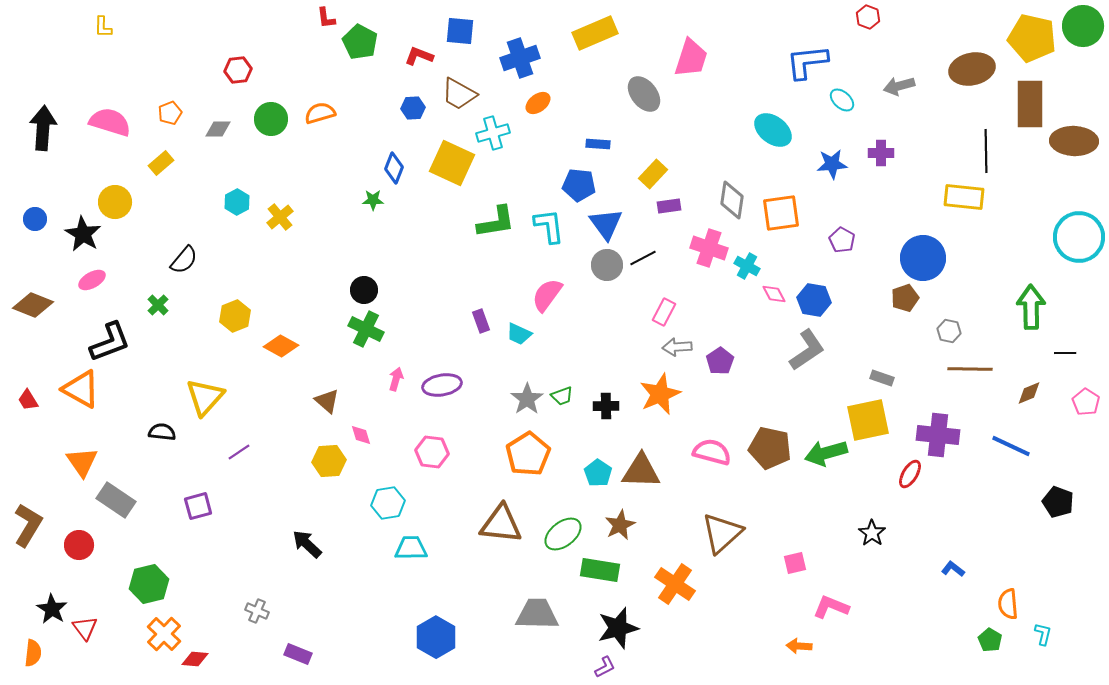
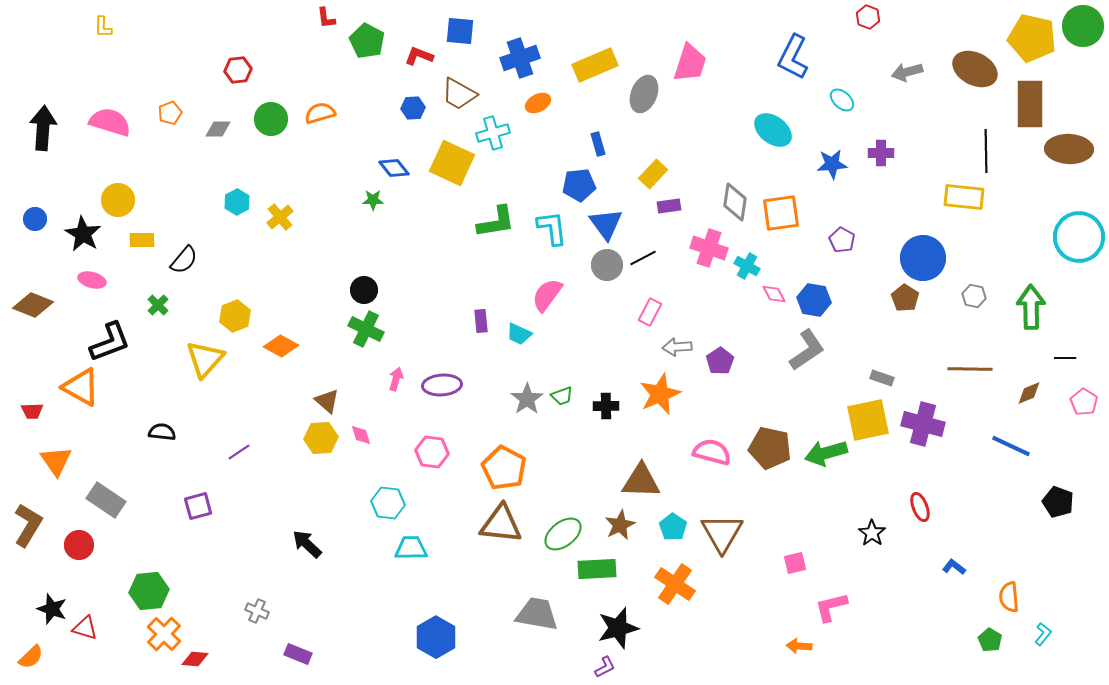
yellow rectangle at (595, 33): moved 32 px down
green pentagon at (360, 42): moved 7 px right, 1 px up
pink trapezoid at (691, 58): moved 1 px left, 5 px down
blue L-shape at (807, 62): moved 14 px left, 5 px up; rotated 57 degrees counterclockwise
brown ellipse at (972, 69): moved 3 px right; rotated 39 degrees clockwise
gray arrow at (899, 86): moved 8 px right, 14 px up
gray ellipse at (644, 94): rotated 60 degrees clockwise
orange ellipse at (538, 103): rotated 10 degrees clockwise
brown ellipse at (1074, 141): moved 5 px left, 8 px down
blue rectangle at (598, 144): rotated 70 degrees clockwise
yellow rectangle at (161, 163): moved 19 px left, 77 px down; rotated 40 degrees clockwise
blue diamond at (394, 168): rotated 60 degrees counterclockwise
blue pentagon at (579, 185): rotated 12 degrees counterclockwise
gray diamond at (732, 200): moved 3 px right, 2 px down
yellow circle at (115, 202): moved 3 px right, 2 px up
cyan L-shape at (549, 226): moved 3 px right, 2 px down
pink ellipse at (92, 280): rotated 44 degrees clockwise
brown pentagon at (905, 298): rotated 20 degrees counterclockwise
pink rectangle at (664, 312): moved 14 px left
purple rectangle at (481, 321): rotated 15 degrees clockwise
gray hexagon at (949, 331): moved 25 px right, 35 px up
black line at (1065, 353): moved 5 px down
purple ellipse at (442, 385): rotated 6 degrees clockwise
orange triangle at (81, 389): moved 2 px up
yellow triangle at (205, 397): moved 38 px up
red trapezoid at (28, 400): moved 4 px right, 11 px down; rotated 60 degrees counterclockwise
pink pentagon at (1086, 402): moved 2 px left
purple cross at (938, 435): moved 15 px left, 11 px up; rotated 9 degrees clockwise
orange pentagon at (528, 454): moved 24 px left, 14 px down; rotated 12 degrees counterclockwise
yellow hexagon at (329, 461): moved 8 px left, 23 px up
orange triangle at (82, 462): moved 26 px left, 1 px up
brown triangle at (641, 471): moved 10 px down
cyan pentagon at (598, 473): moved 75 px right, 54 px down
red ellipse at (910, 474): moved 10 px right, 33 px down; rotated 52 degrees counterclockwise
gray rectangle at (116, 500): moved 10 px left
cyan hexagon at (388, 503): rotated 16 degrees clockwise
brown triangle at (722, 533): rotated 18 degrees counterclockwise
blue L-shape at (953, 569): moved 1 px right, 2 px up
green rectangle at (600, 570): moved 3 px left, 1 px up; rotated 12 degrees counterclockwise
green hexagon at (149, 584): moved 7 px down; rotated 9 degrees clockwise
orange semicircle at (1008, 604): moved 1 px right, 7 px up
pink L-shape at (831, 607): rotated 36 degrees counterclockwise
black star at (52, 609): rotated 12 degrees counterclockwise
gray trapezoid at (537, 614): rotated 9 degrees clockwise
red triangle at (85, 628): rotated 36 degrees counterclockwise
cyan L-shape at (1043, 634): rotated 25 degrees clockwise
orange semicircle at (33, 653): moved 2 px left, 4 px down; rotated 40 degrees clockwise
